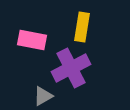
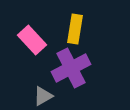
yellow rectangle: moved 7 px left, 2 px down
pink rectangle: rotated 36 degrees clockwise
